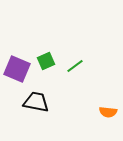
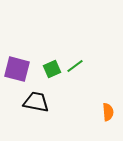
green square: moved 6 px right, 8 px down
purple square: rotated 8 degrees counterclockwise
orange semicircle: rotated 102 degrees counterclockwise
